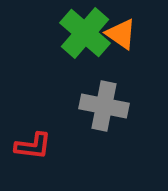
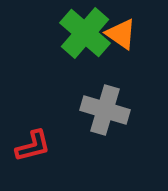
gray cross: moved 1 px right, 4 px down; rotated 6 degrees clockwise
red L-shape: rotated 21 degrees counterclockwise
